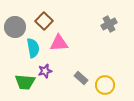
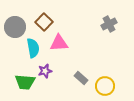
brown square: moved 1 px down
yellow circle: moved 1 px down
